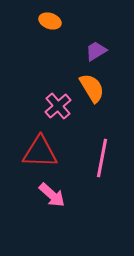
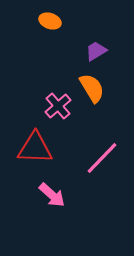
red triangle: moved 5 px left, 4 px up
pink line: rotated 33 degrees clockwise
